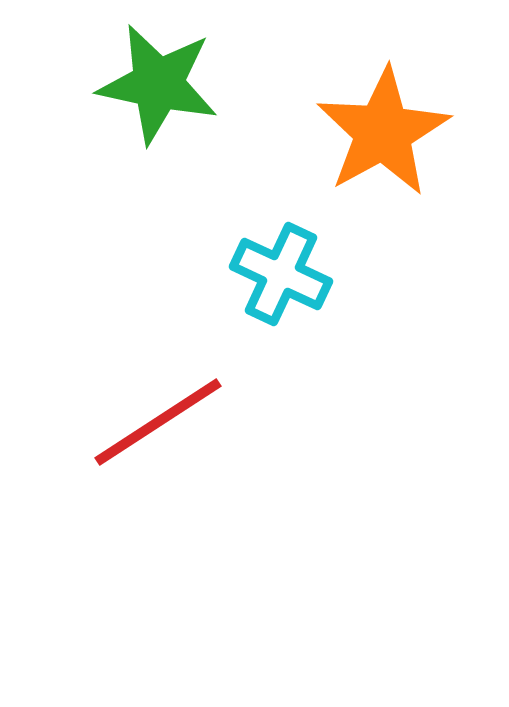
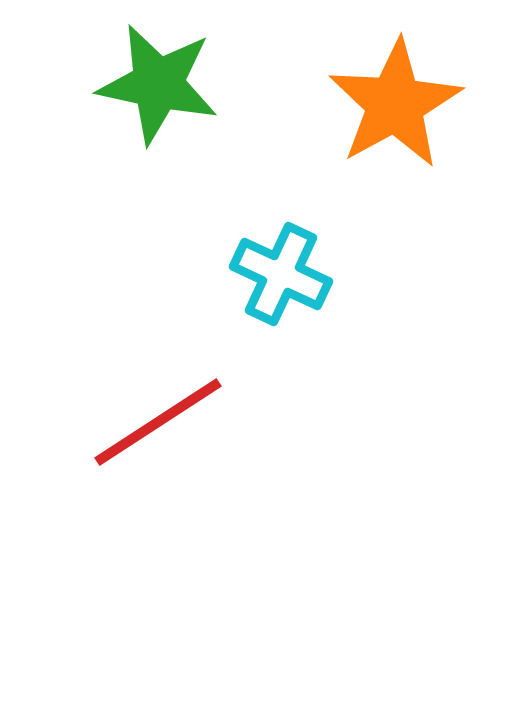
orange star: moved 12 px right, 28 px up
